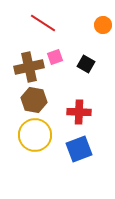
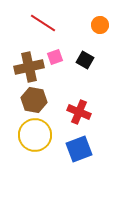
orange circle: moved 3 px left
black square: moved 1 px left, 4 px up
red cross: rotated 20 degrees clockwise
